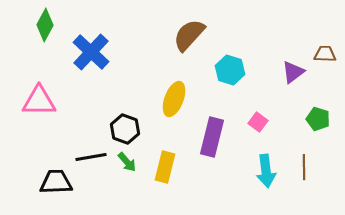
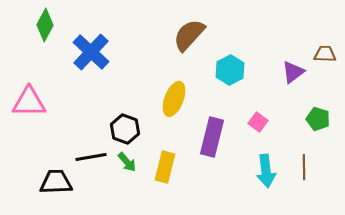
cyan hexagon: rotated 16 degrees clockwise
pink triangle: moved 10 px left, 1 px down
